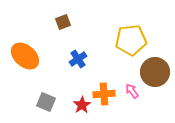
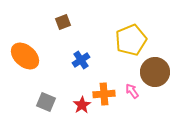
yellow pentagon: rotated 16 degrees counterclockwise
blue cross: moved 3 px right, 1 px down
